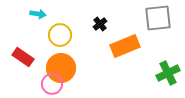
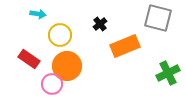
gray square: rotated 20 degrees clockwise
red rectangle: moved 6 px right, 2 px down
orange circle: moved 6 px right, 2 px up
